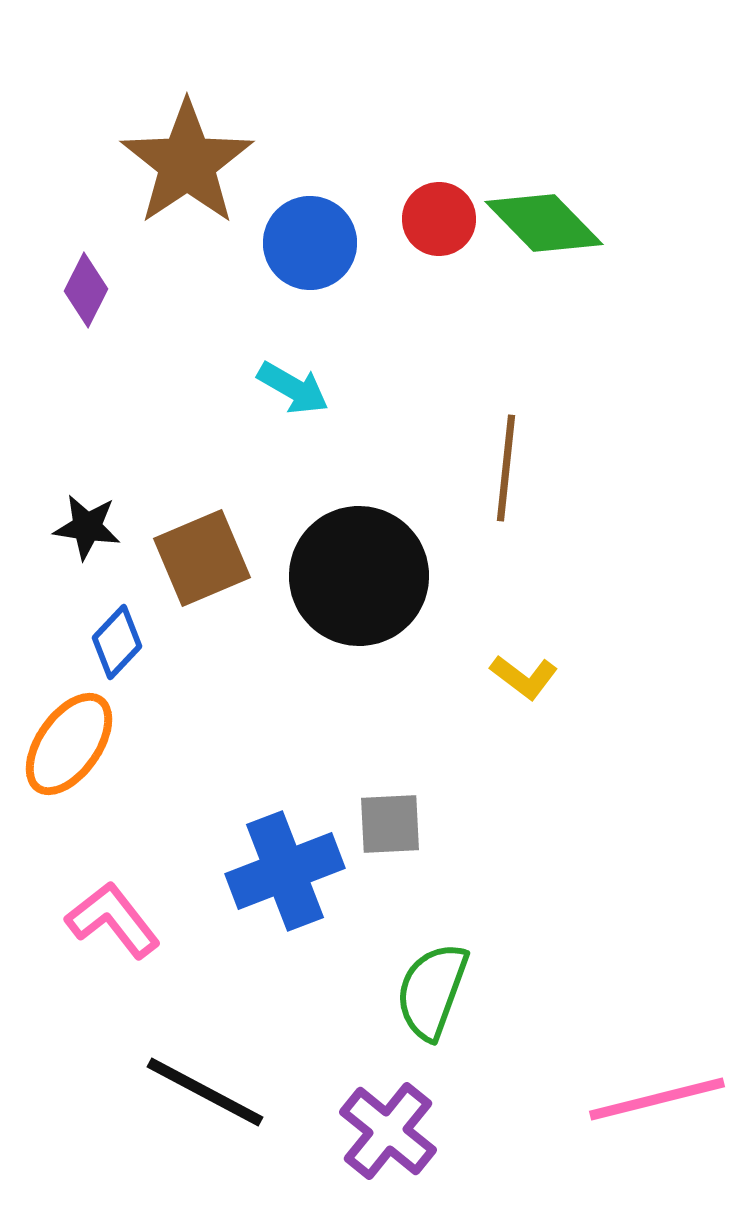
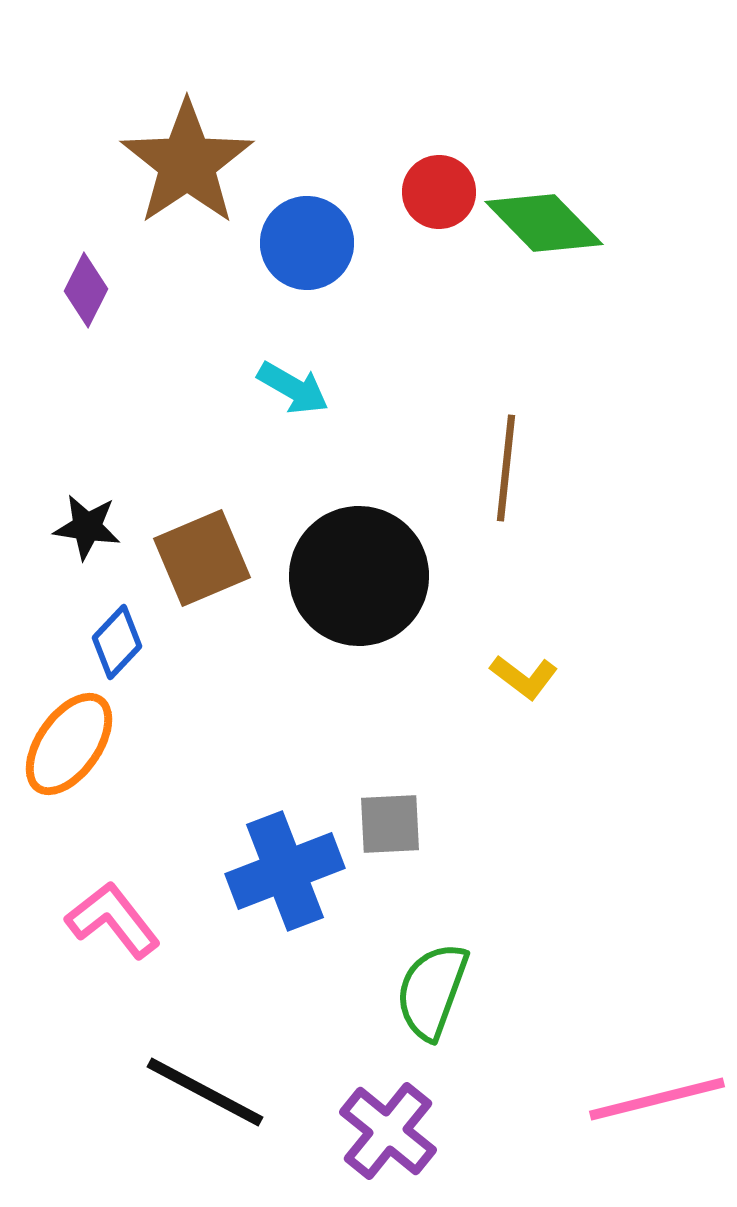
red circle: moved 27 px up
blue circle: moved 3 px left
